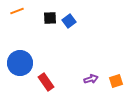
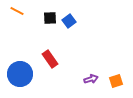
orange line: rotated 48 degrees clockwise
blue circle: moved 11 px down
red rectangle: moved 4 px right, 23 px up
